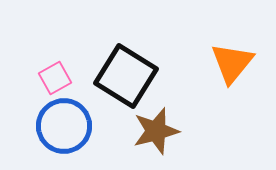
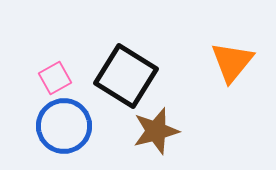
orange triangle: moved 1 px up
